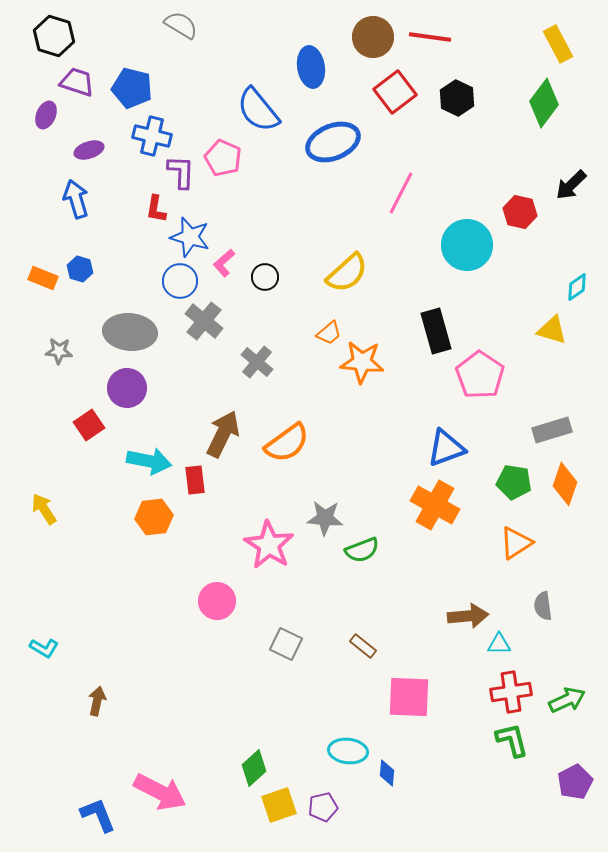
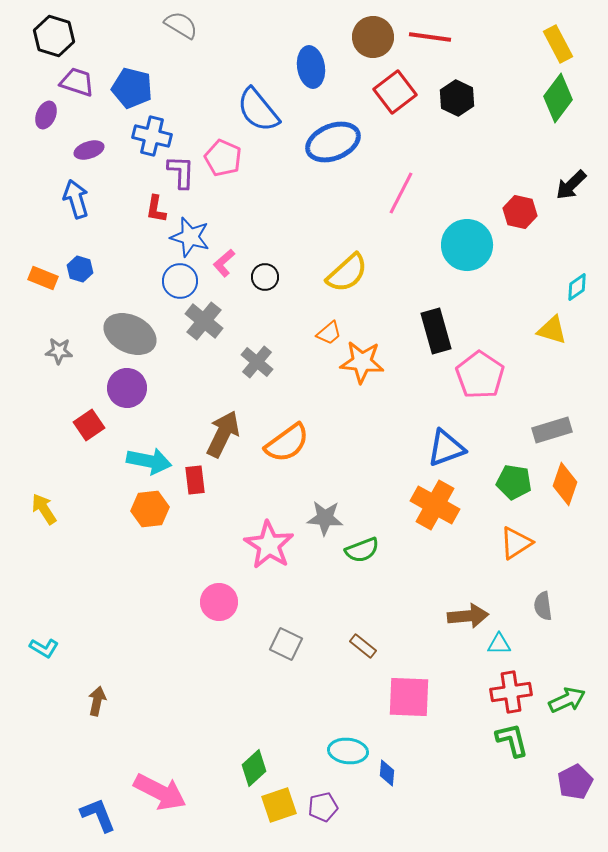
green diamond at (544, 103): moved 14 px right, 5 px up
gray ellipse at (130, 332): moved 2 px down; rotated 21 degrees clockwise
orange hexagon at (154, 517): moved 4 px left, 8 px up
pink circle at (217, 601): moved 2 px right, 1 px down
